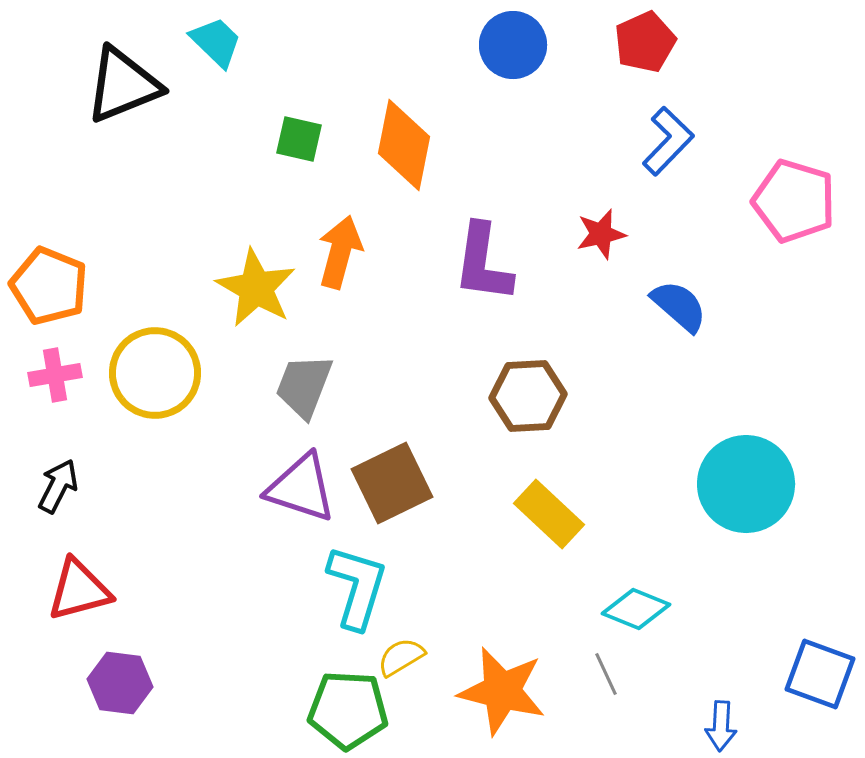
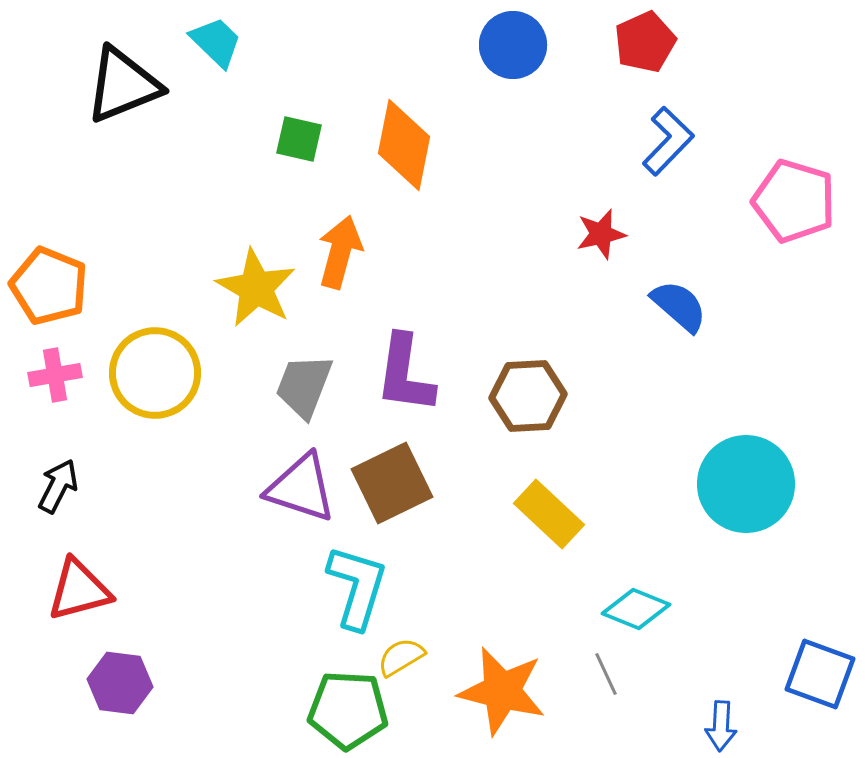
purple L-shape: moved 78 px left, 111 px down
